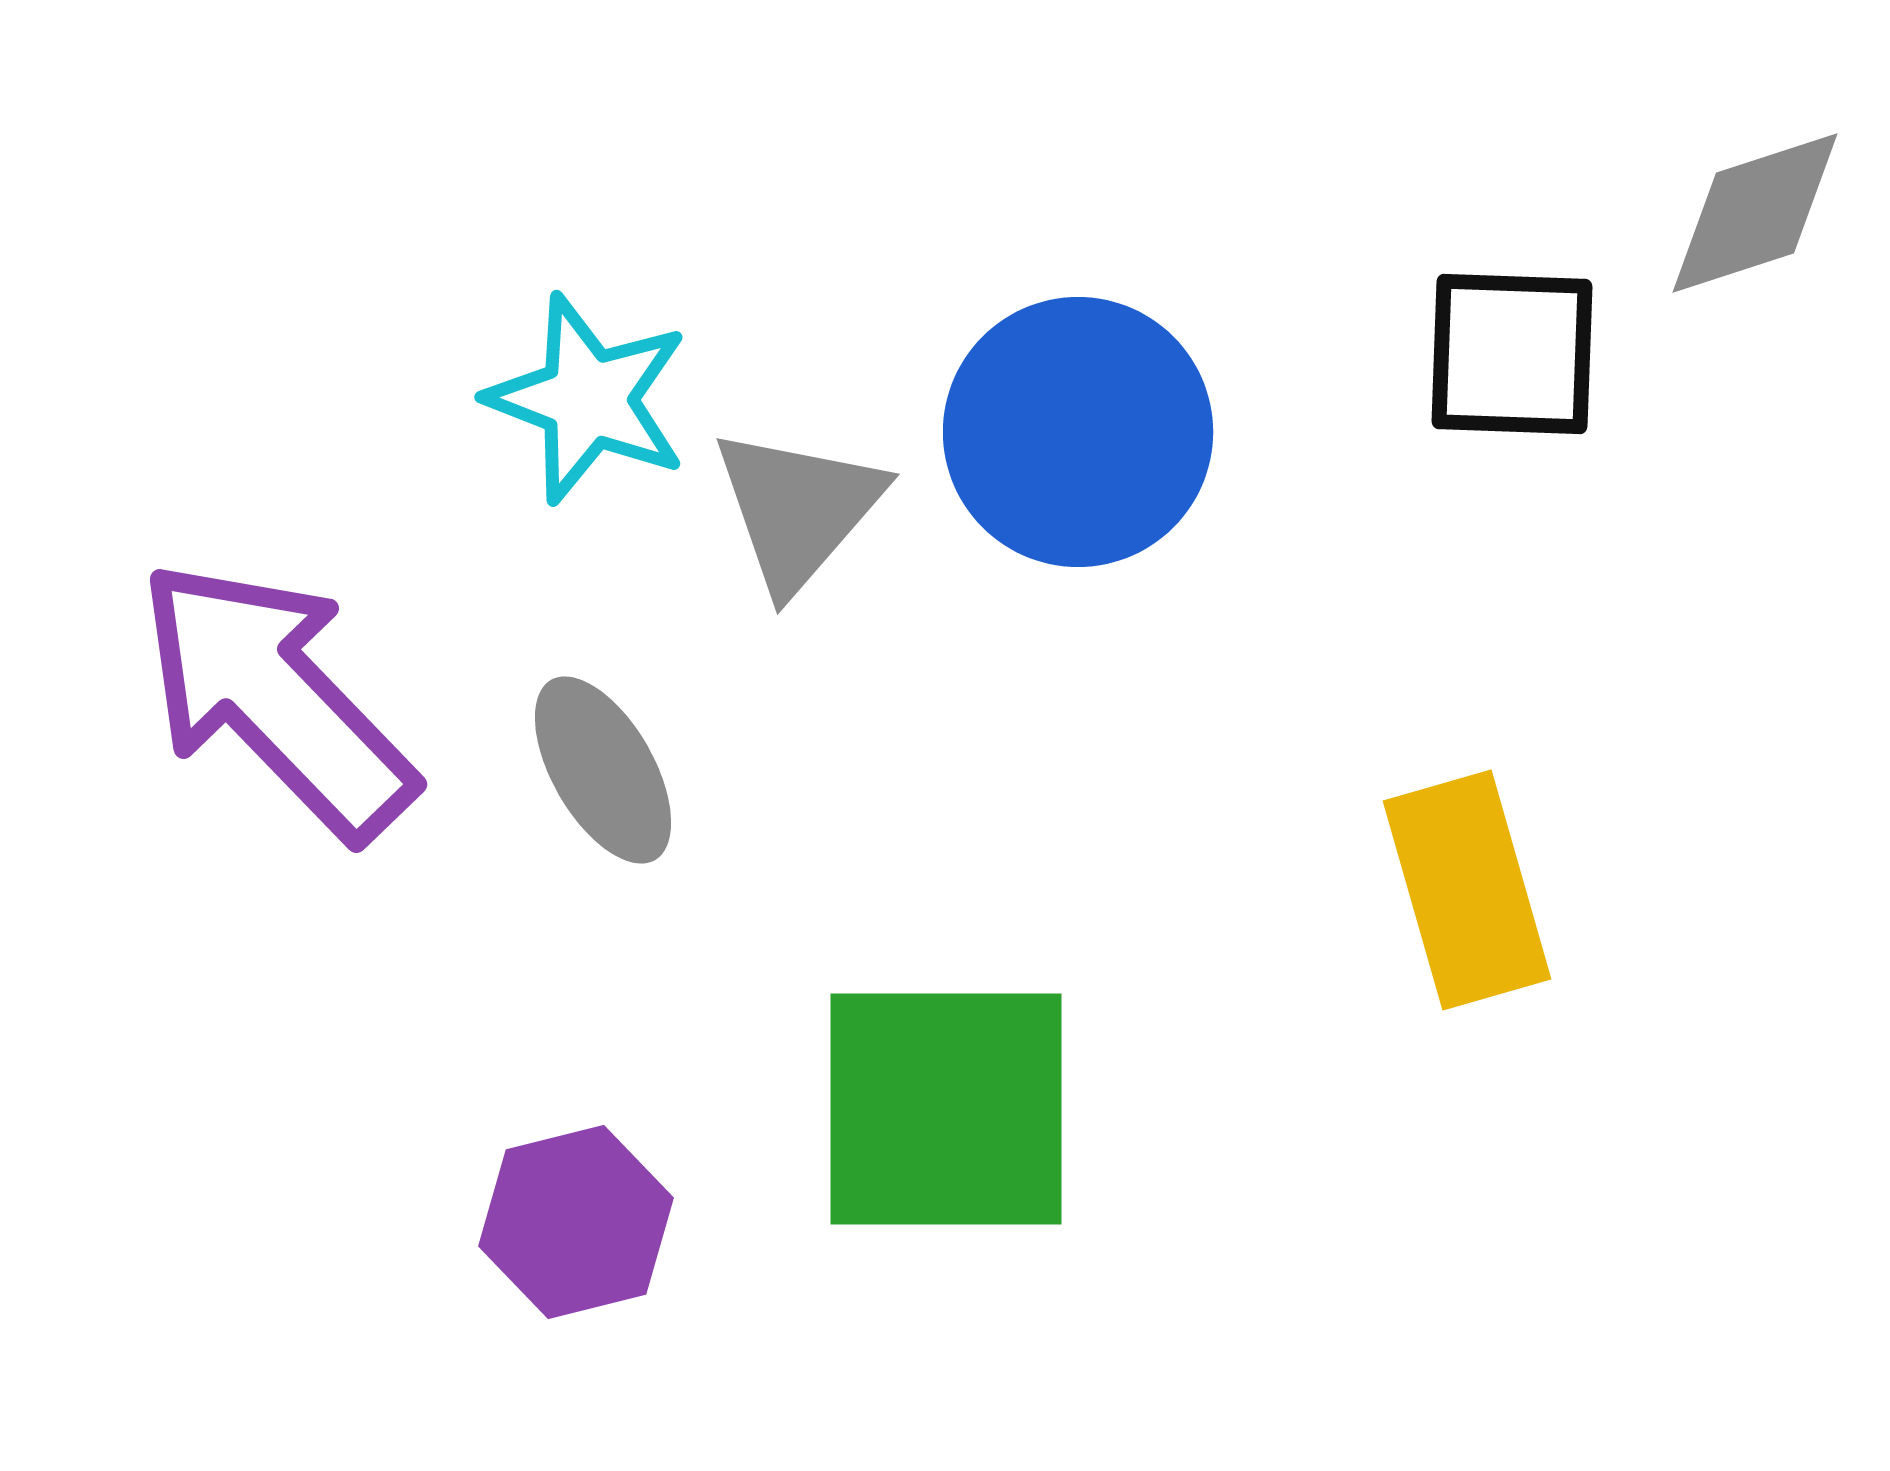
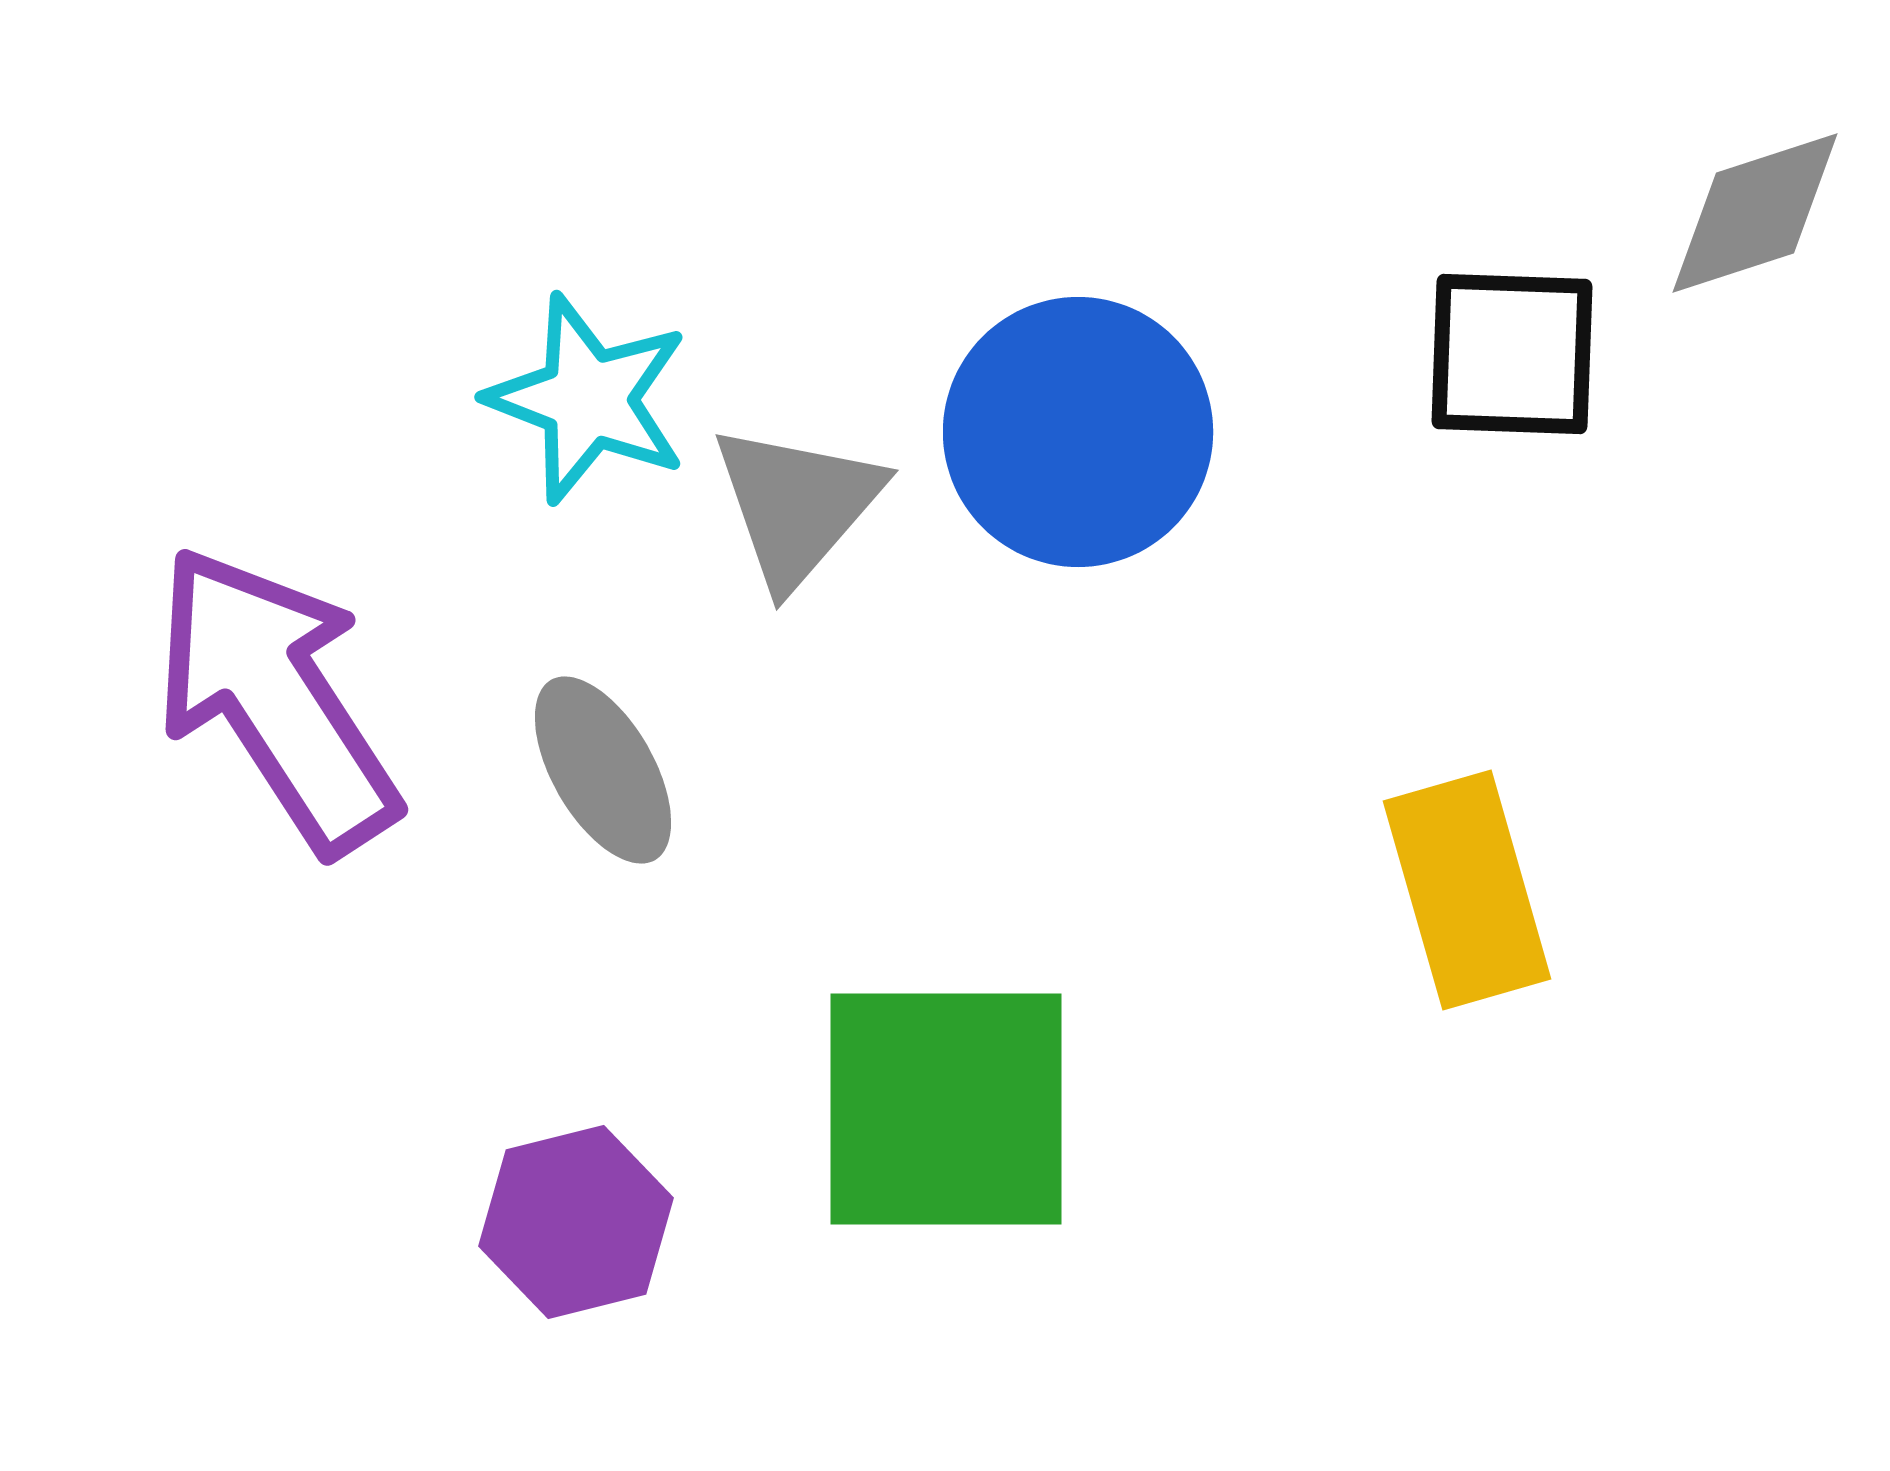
gray triangle: moved 1 px left, 4 px up
purple arrow: rotated 11 degrees clockwise
